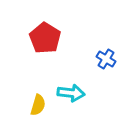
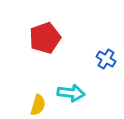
red pentagon: rotated 20 degrees clockwise
